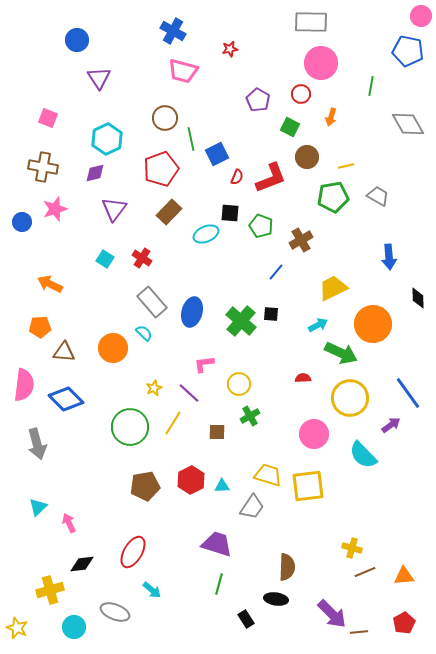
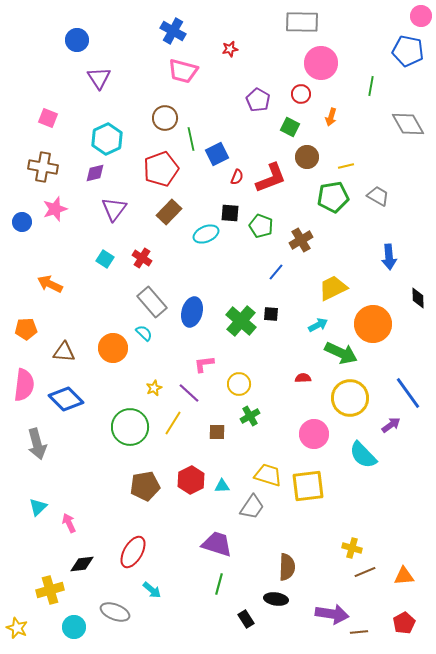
gray rectangle at (311, 22): moved 9 px left
orange pentagon at (40, 327): moved 14 px left, 2 px down
purple arrow at (332, 614): rotated 36 degrees counterclockwise
